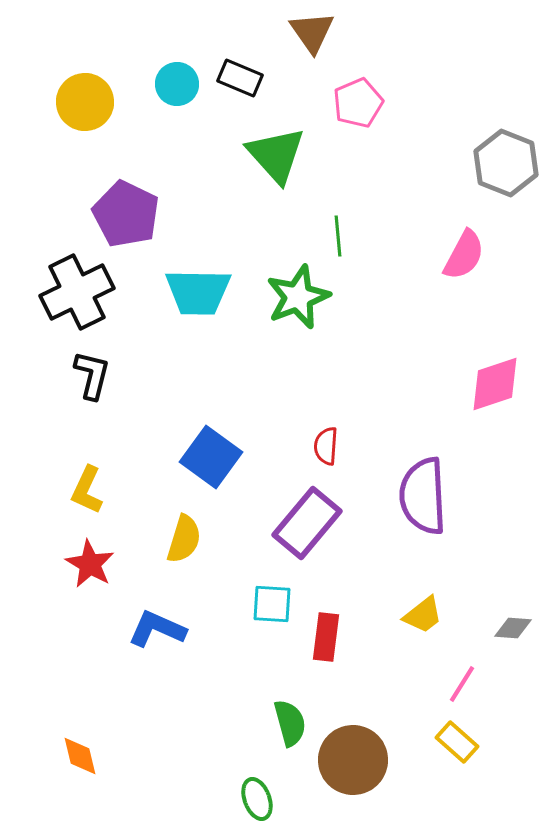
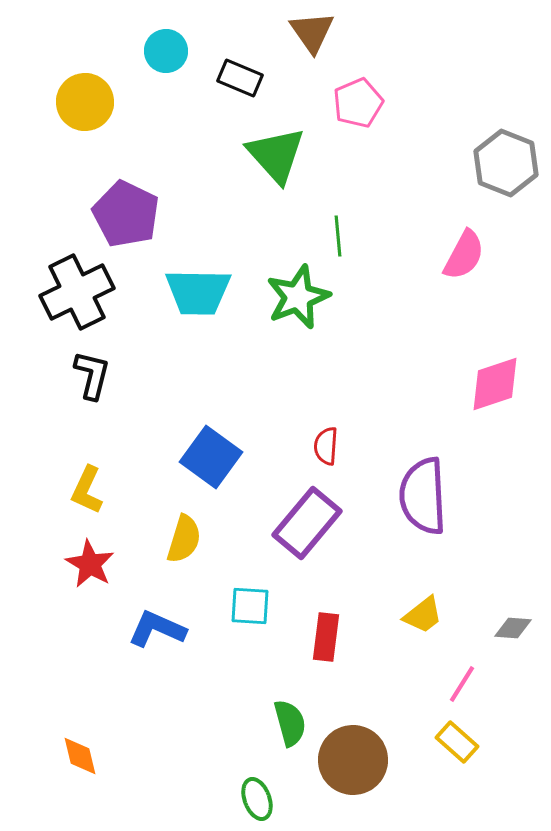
cyan circle: moved 11 px left, 33 px up
cyan square: moved 22 px left, 2 px down
